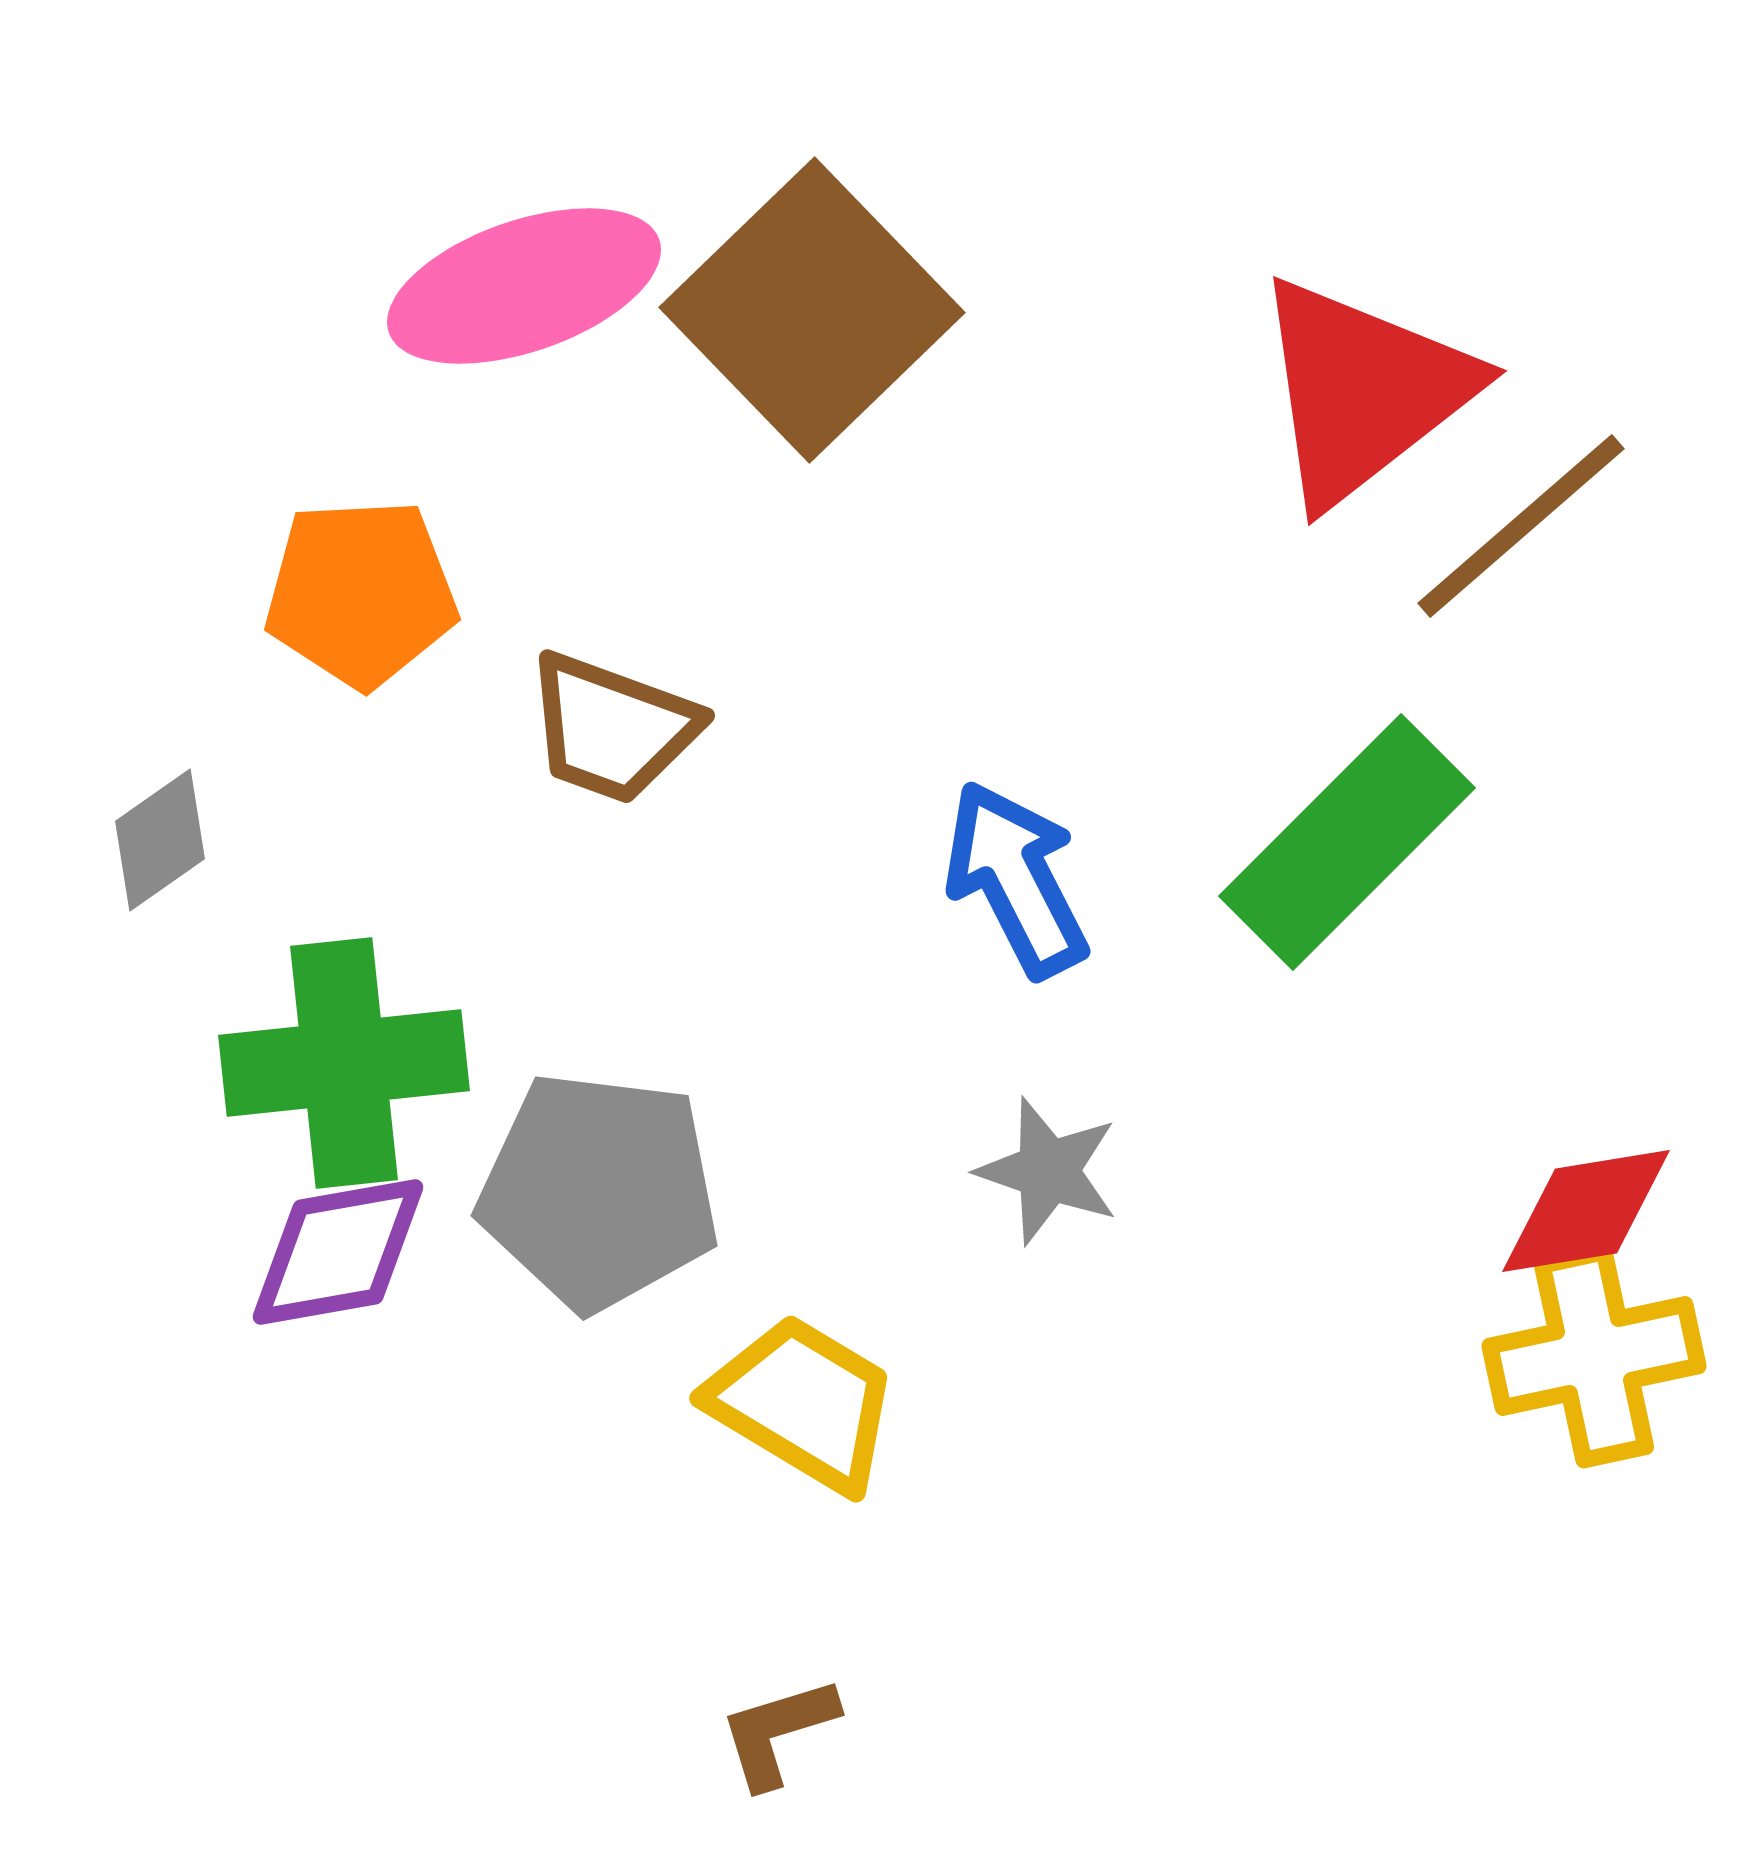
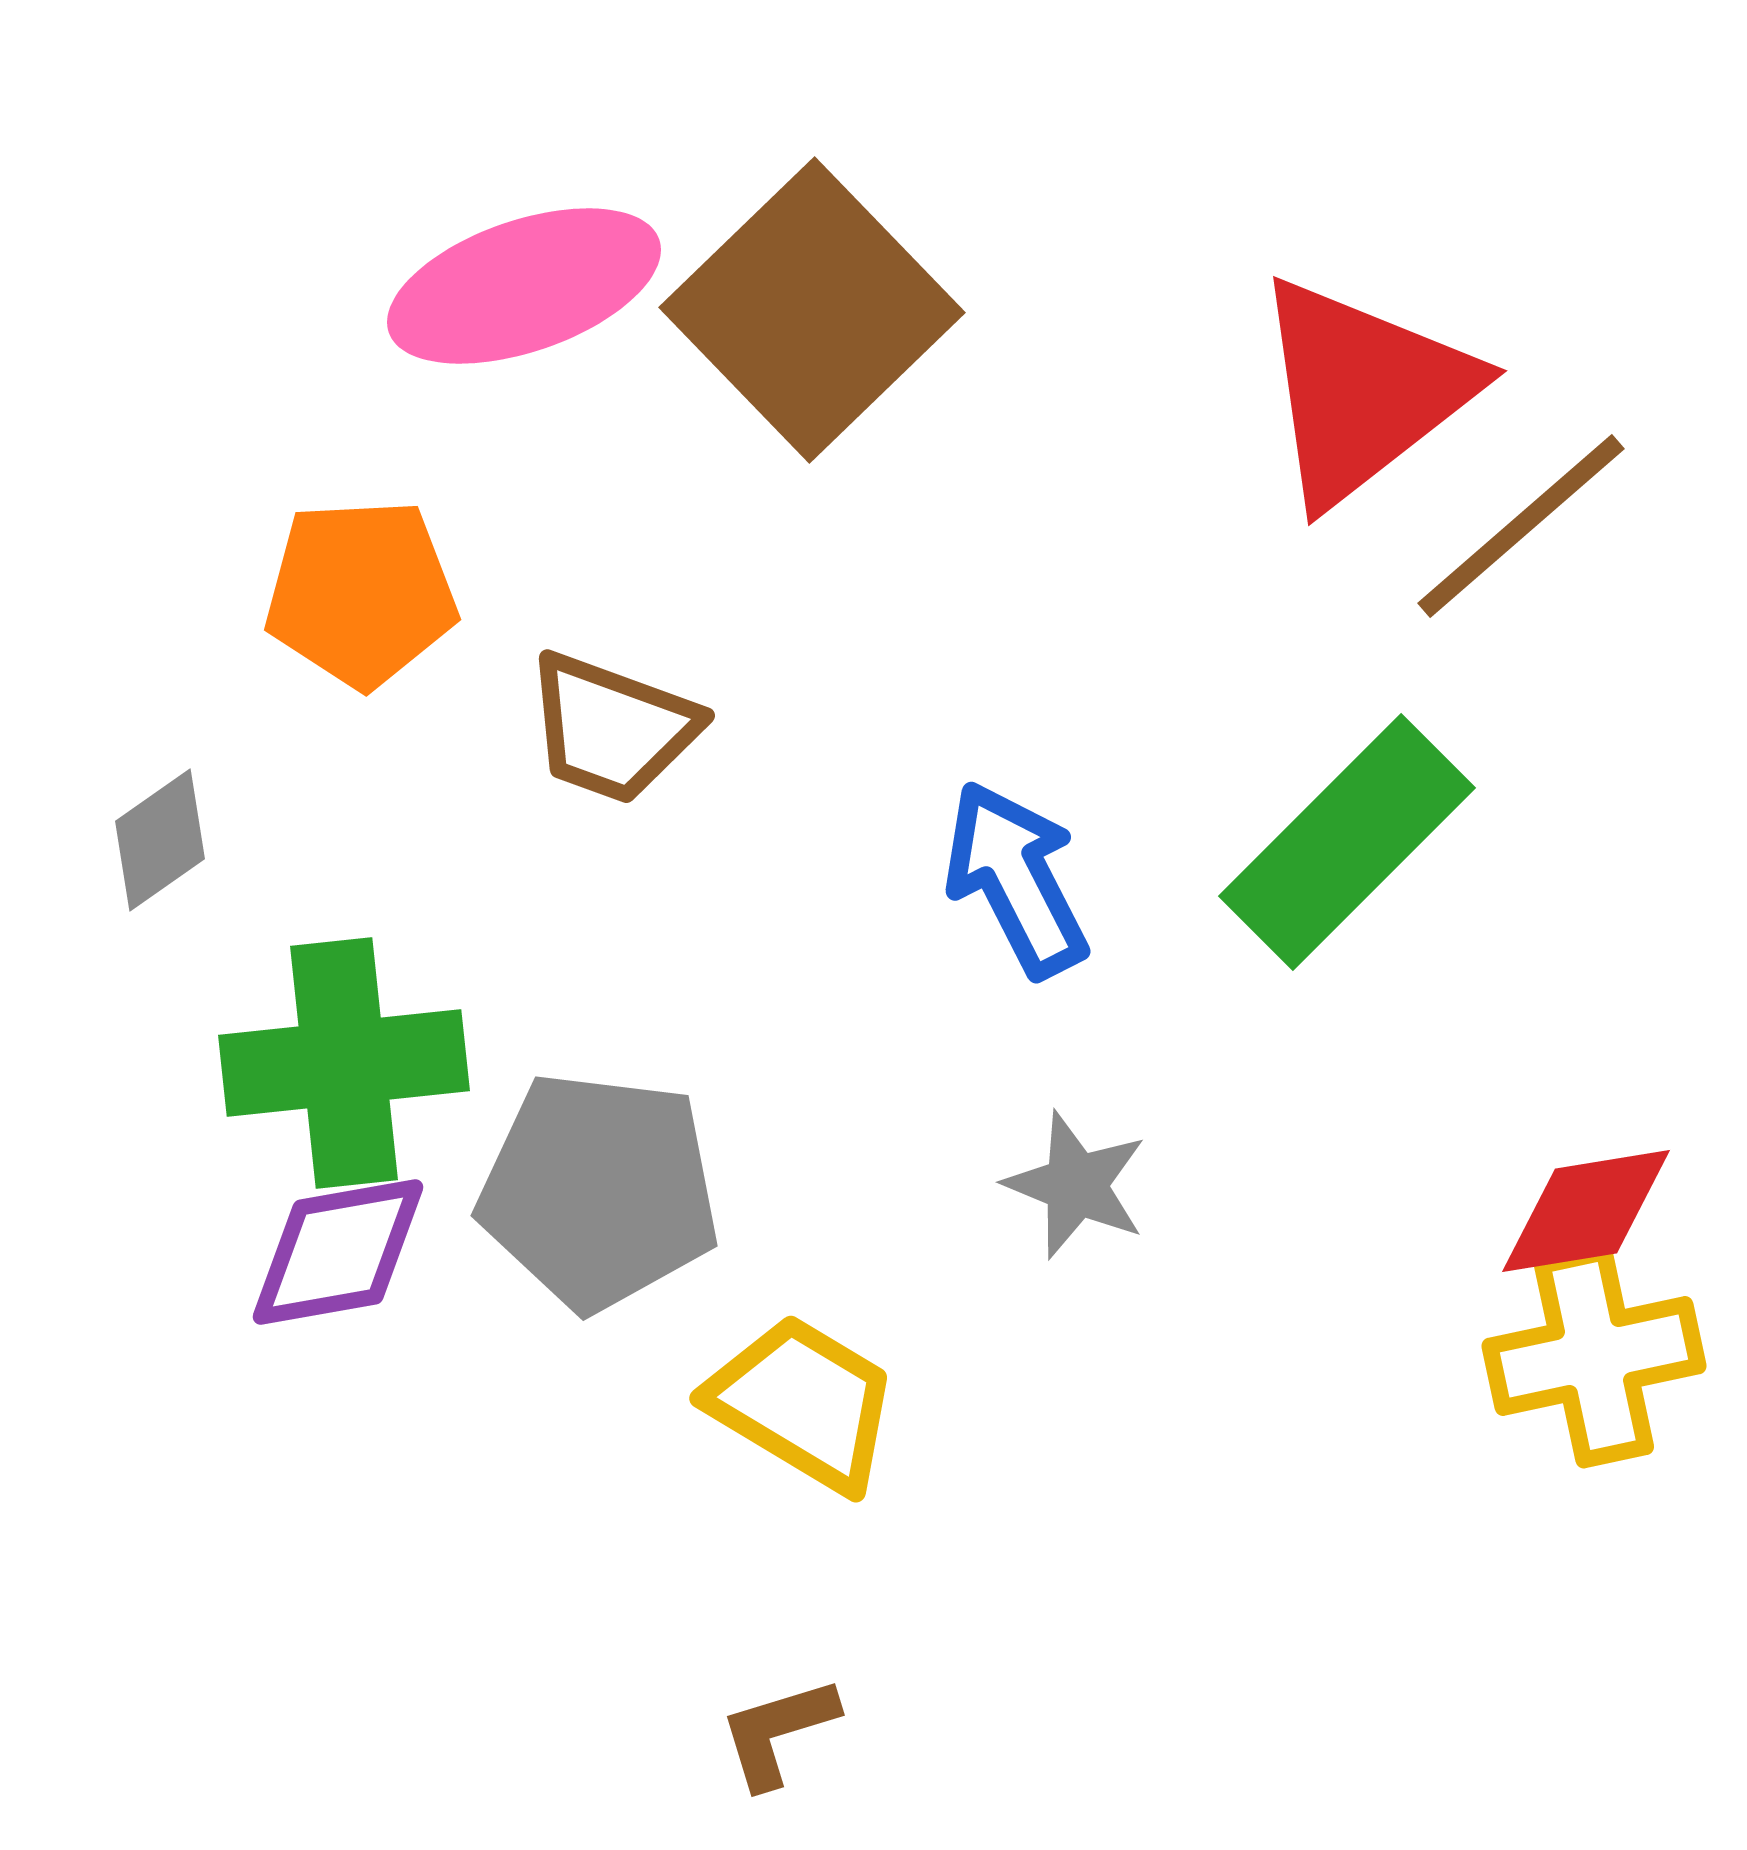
gray star: moved 28 px right, 14 px down; rotated 3 degrees clockwise
